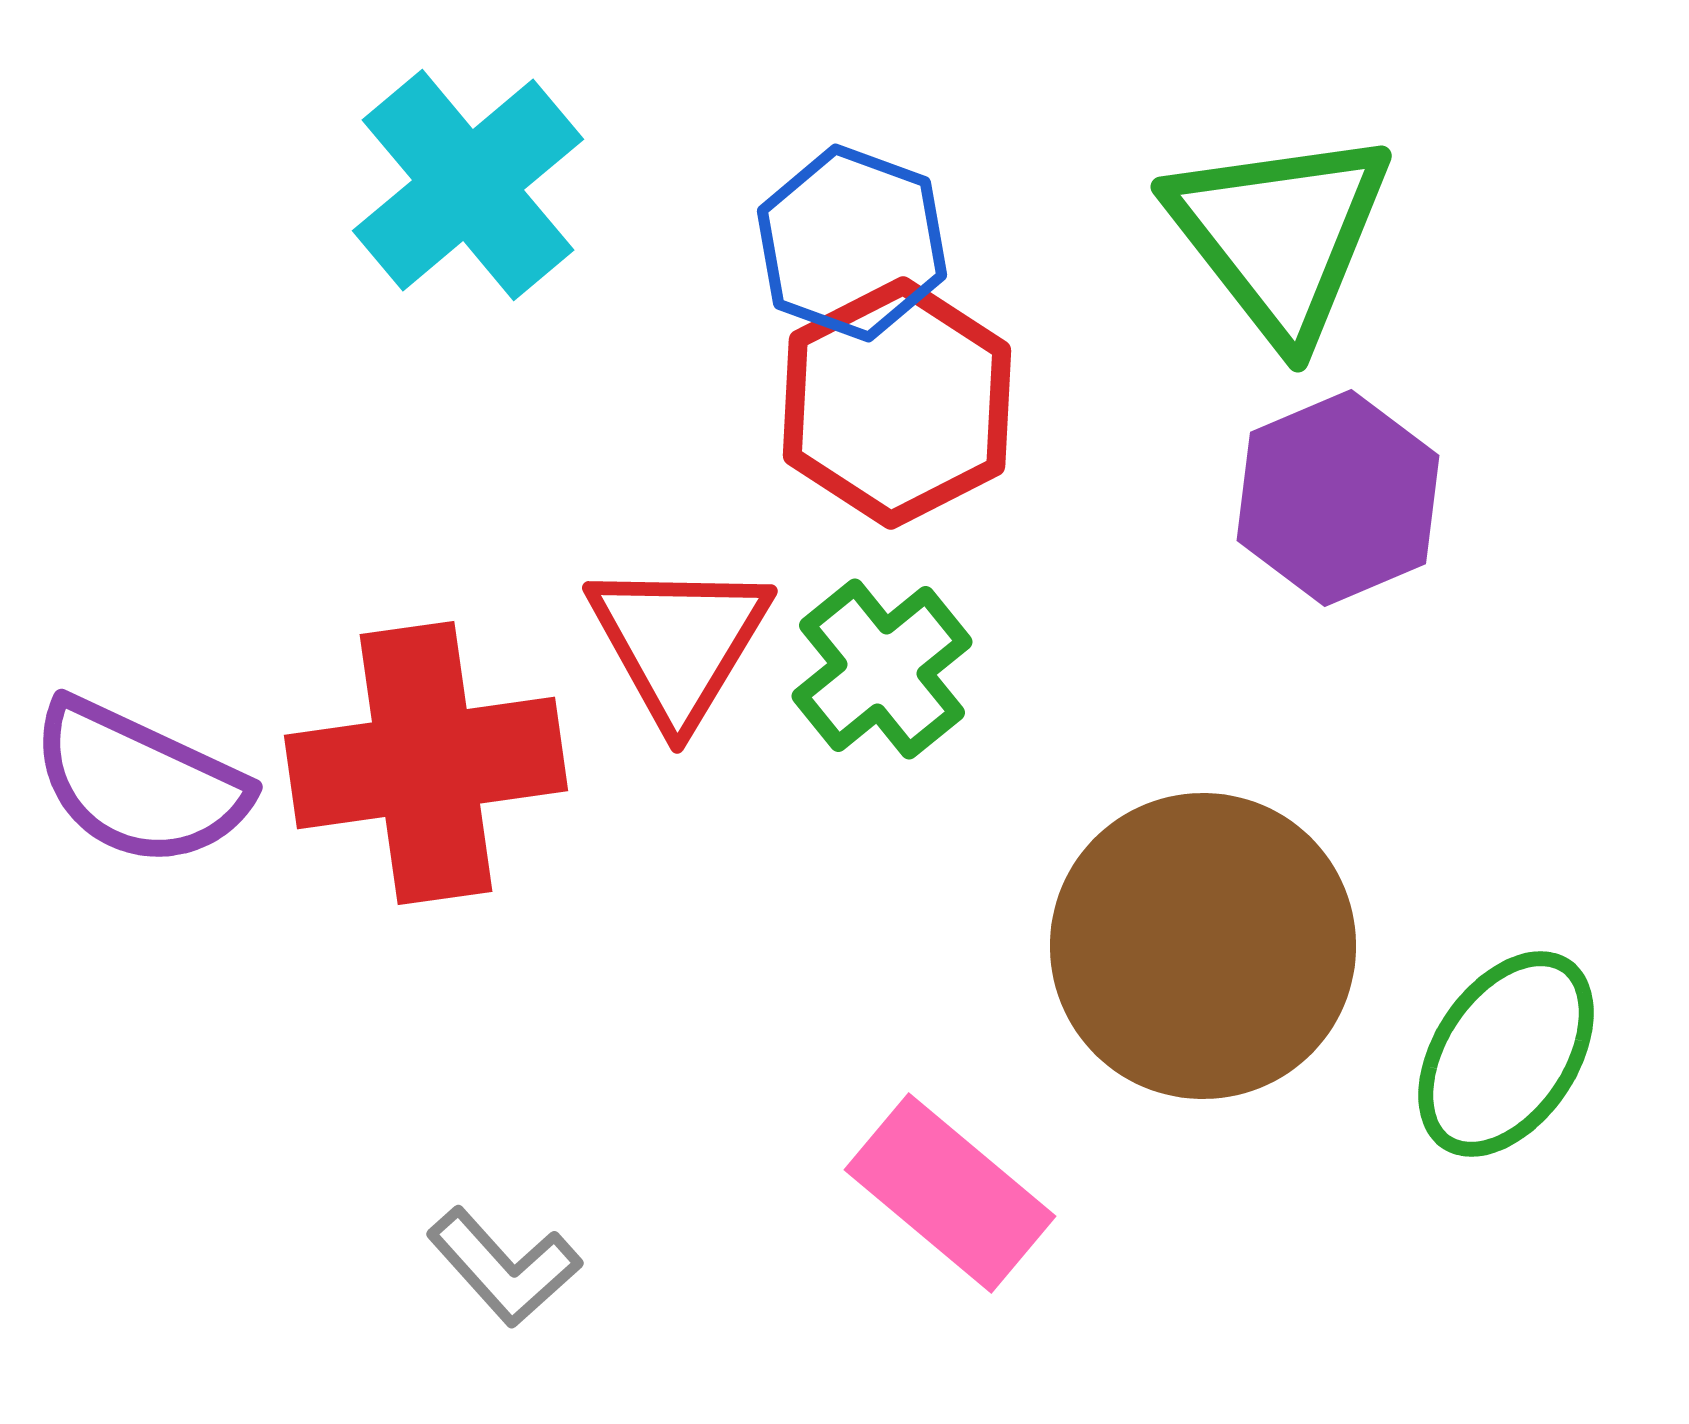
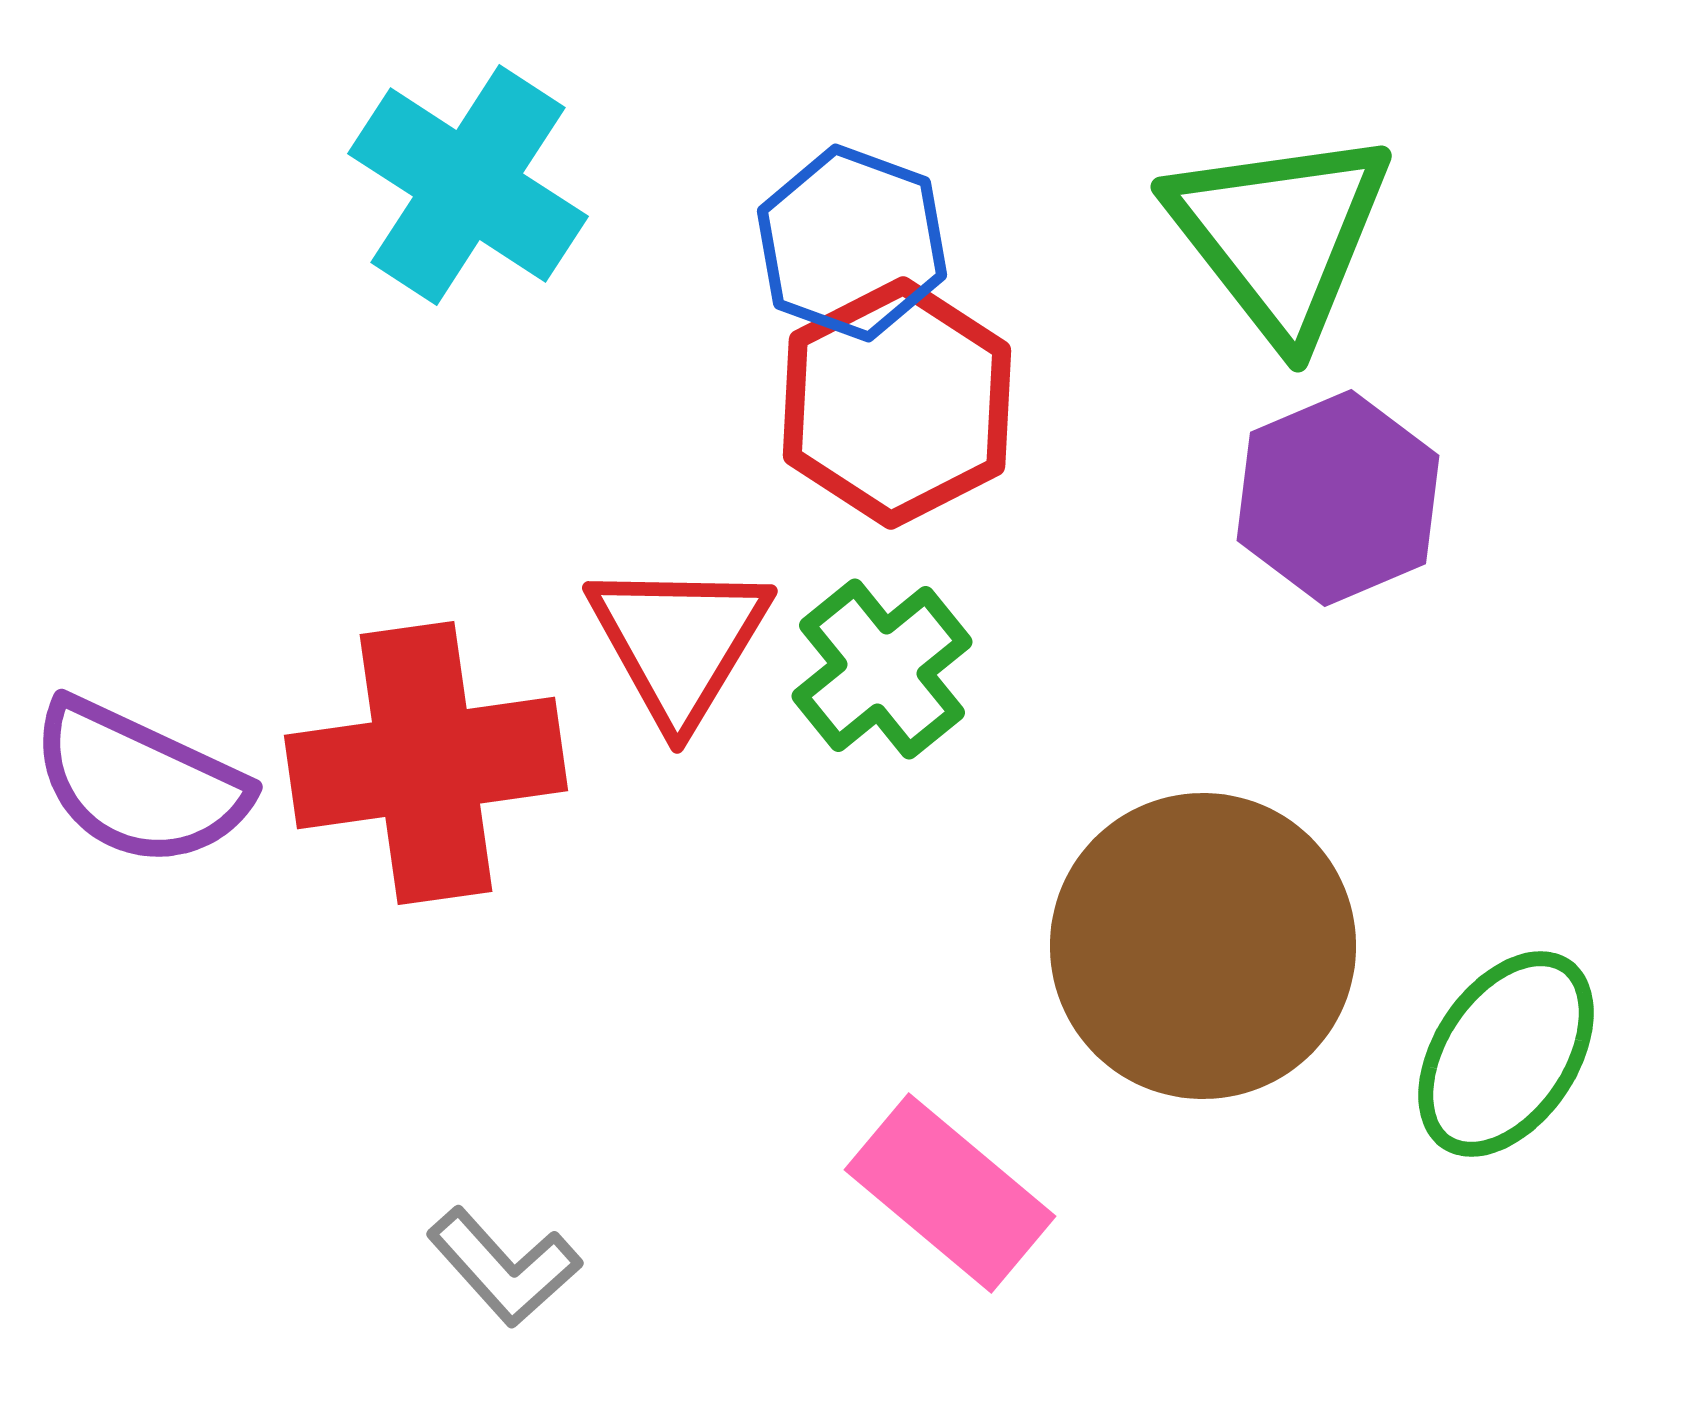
cyan cross: rotated 17 degrees counterclockwise
